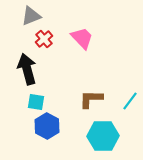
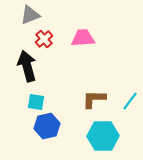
gray triangle: moved 1 px left, 1 px up
pink trapezoid: moved 1 px right; rotated 50 degrees counterclockwise
black arrow: moved 3 px up
brown L-shape: moved 3 px right
blue hexagon: rotated 20 degrees clockwise
